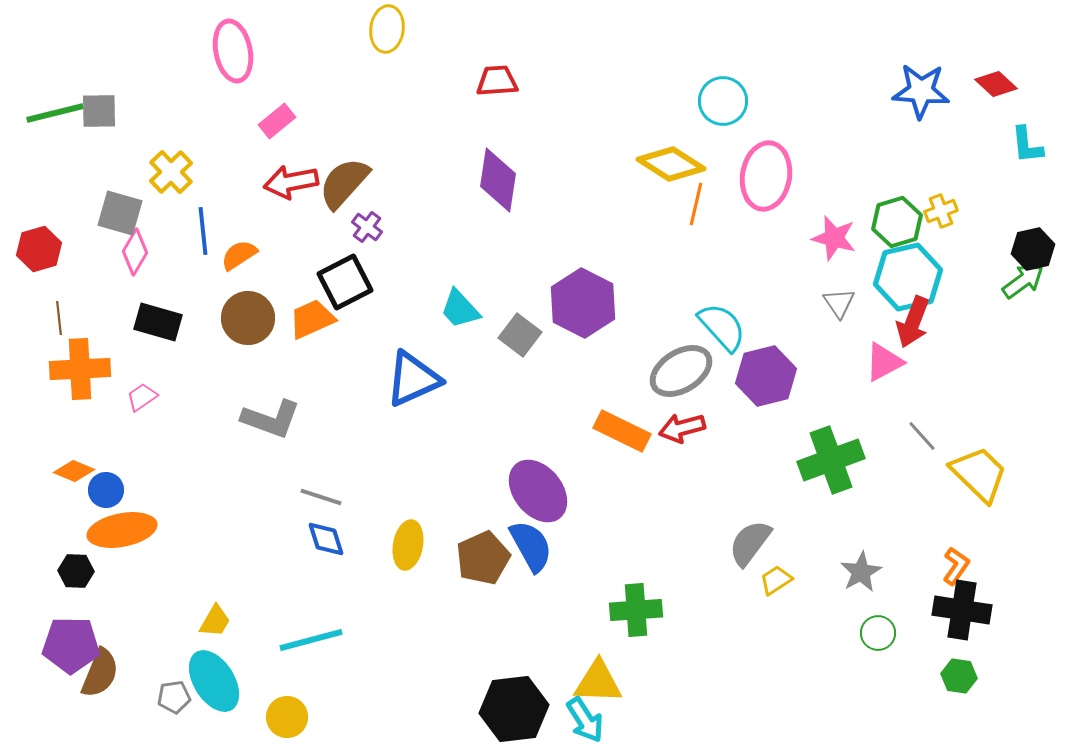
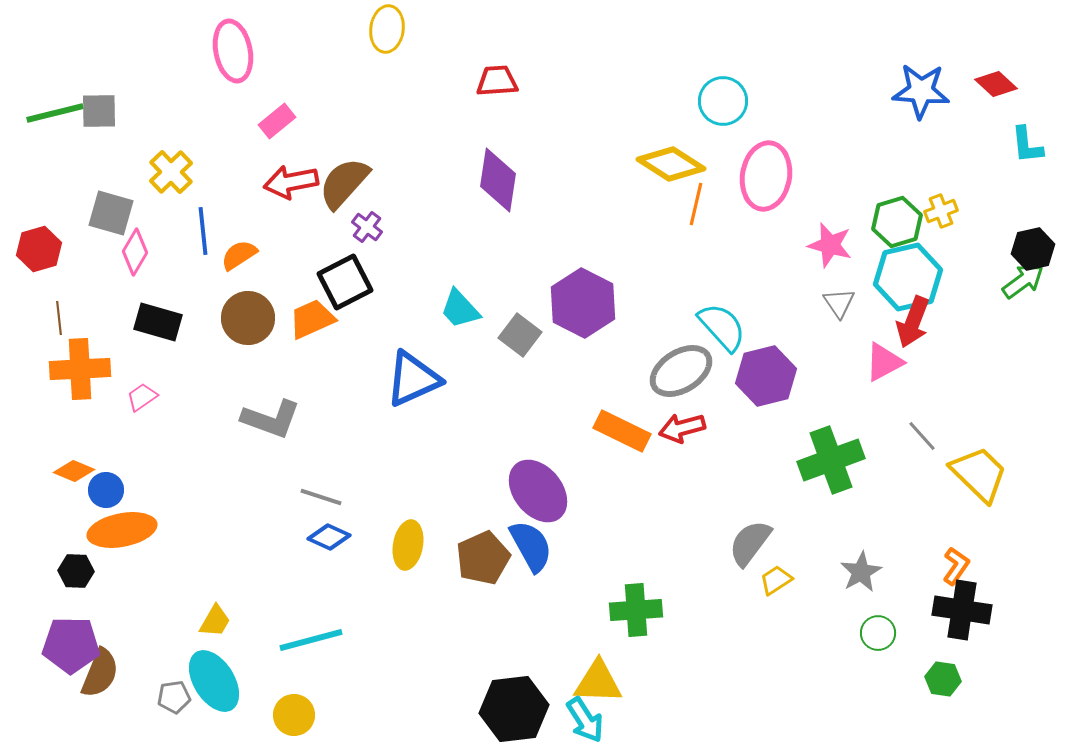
gray square at (120, 213): moved 9 px left
pink star at (834, 238): moved 4 px left, 7 px down
blue diamond at (326, 539): moved 3 px right, 2 px up; rotated 48 degrees counterclockwise
green hexagon at (959, 676): moved 16 px left, 3 px down
yellow circle at (287, 717): moved 7 px right, 2 px up
